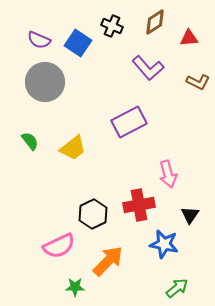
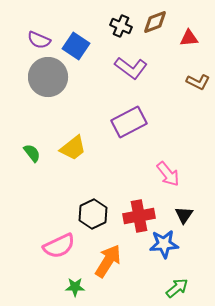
brown diamond: rotated 12 degrees clockwise
black cross: moved 9 px right
blue square: moved 2 px left, 3 px down
purple L-shape: moved 17 px left; rotated 12 degrees counterclockwise
gray circle: moved 3 px right, 5 px up
green semicircle: moved 2 px right, 12 px down
pink arrow: rotated 24 degrees counterclockwise
red cross: moved 11 px down
black triangle: moved 6 px left
blue star: rotated 16 degrees counterclockwise
orange arrow: rotated 12 degrees counterclockwise
